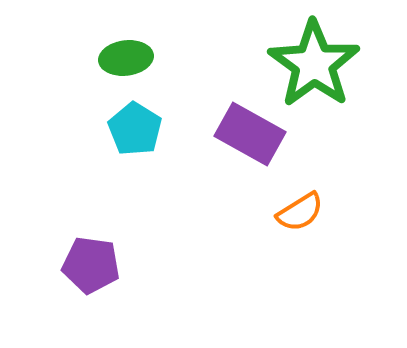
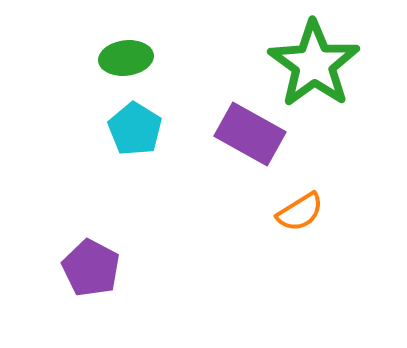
purple pentagon: moved 3 px down; rotated 20 degrees clockwise
